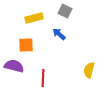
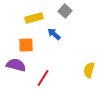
gray square: rotated 16 degrees clockwise
blue arrow: moved 5 px left
purple semicircle: moved 2 px right, 1 px up
red line: rotated 30 degrees clockwise
